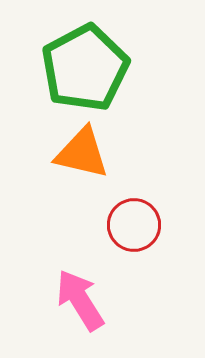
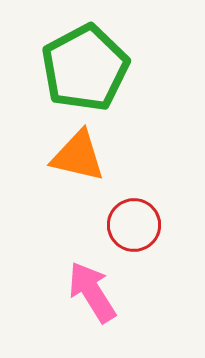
orange triangle: moved 4 px left, 3 px down
pink arrow: moved 12 px right, 8 px up
